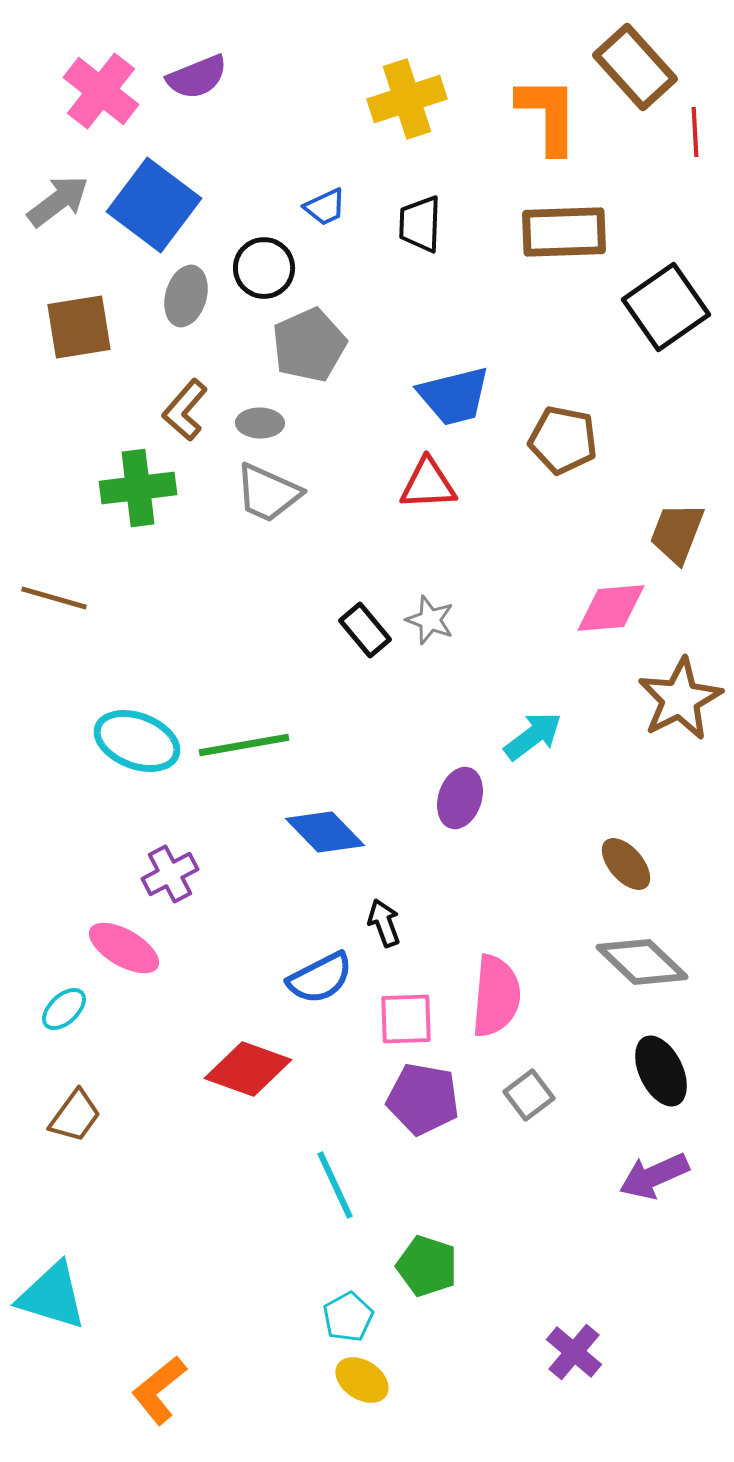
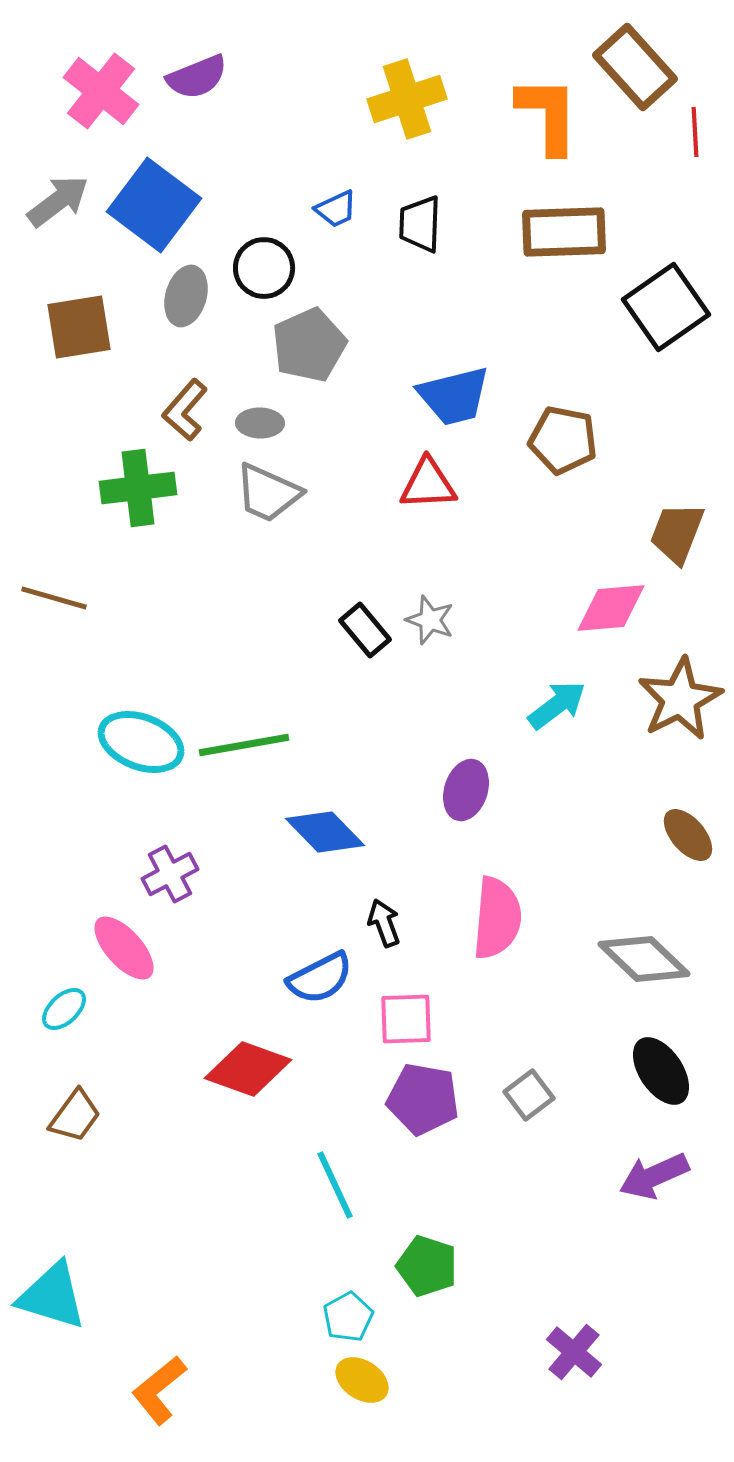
blue trapezoid at (325, 207): moved 11 px right, 2 px down
cyan arrow at (533, 736): moved 24 px right, 31 px up
cyan ellipse at (137, 741): moved 4 px right, 1 px down
purple ellipse at (460, 798): moved 6 px right, 8 px up
brown ellipse at (626, 864): moved 62 px right, 29 px up
pink ellipse at (124, 948): rotated 18 degrees clockwise
gray diamond at (642, 962): moved 2 px right, 3 px up
pink semicircle at (496, 996): moved 1 px right, 78 px up
black ellipse at (661, 1071): rotated 8 degrees counterclockwise
